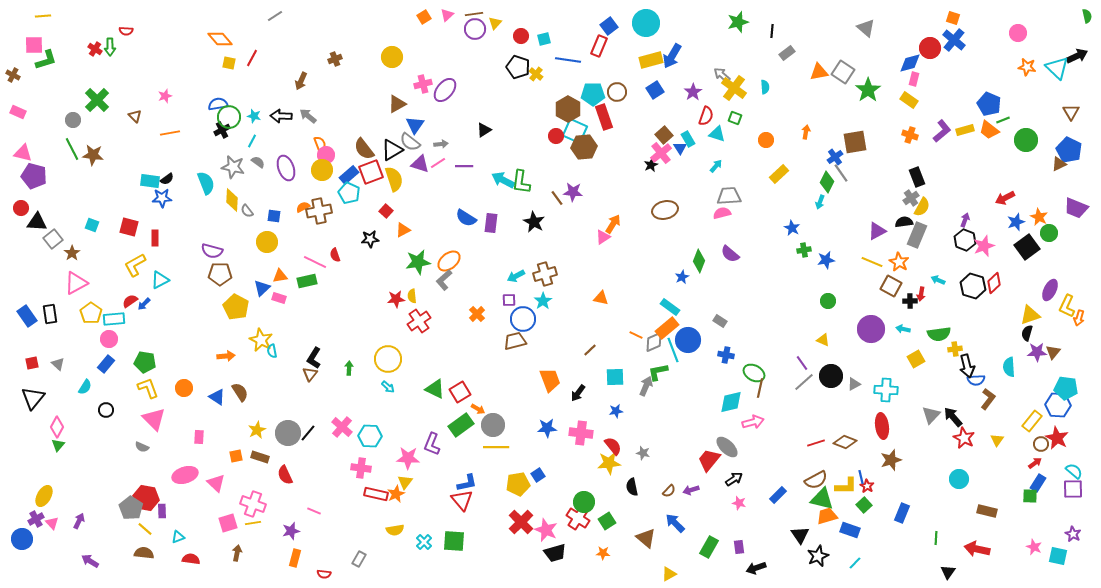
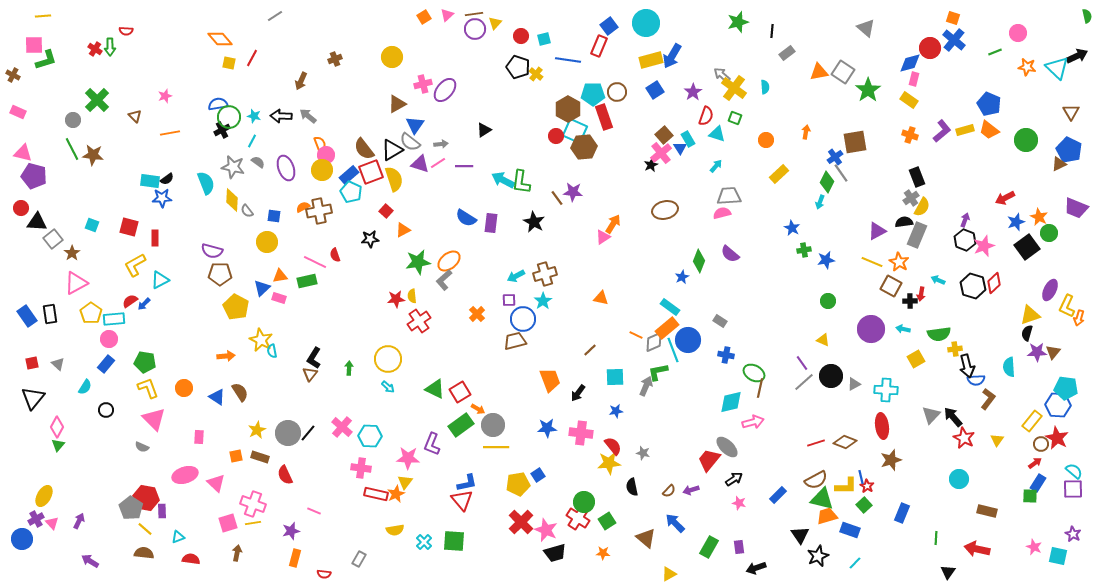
green line at (1003, 120): moved 8 px left, 68 px up
cyan pentagon at (349, 193): moved 2 px right, 1 px up
